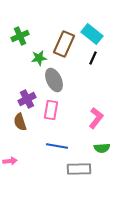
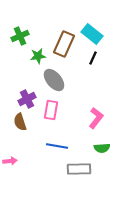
green star: moved 1 px left, 2 px up
gray ellipse: rotated 15 degrees counterclockwise
